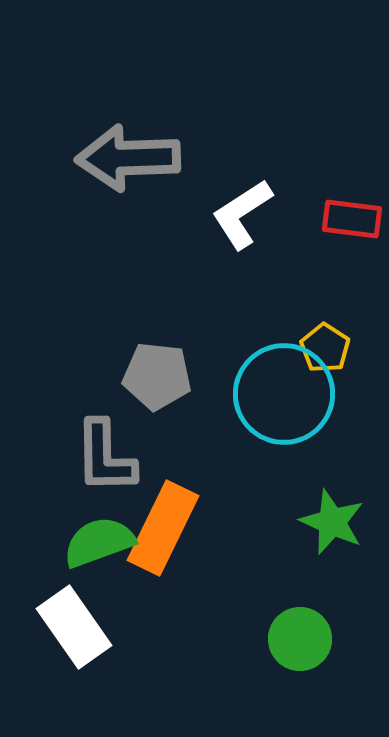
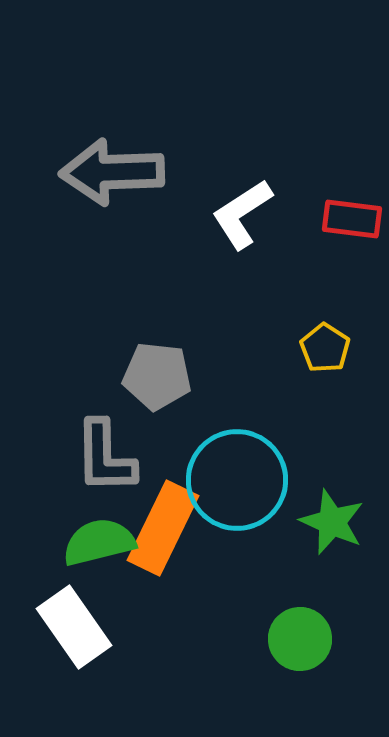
gray arrow: moved 16 px left, 14 px down
cyan circle: moved 47 px left, 86 px down
green semicircle: rotated 6 degrees clockwise
